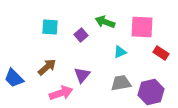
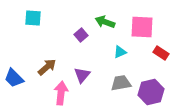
cyan square: moved 17 px left, 9 px up
pink arrow: rotated 65 degrees counterclockwise
